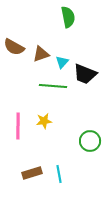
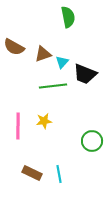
brown triangle: moved 2 px right
green line: rotated 12 degrees counterclockwise
green circle: moved 2 px right
brown rectangle: rotated 42 degrees clockwise
